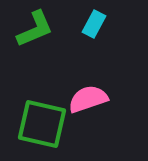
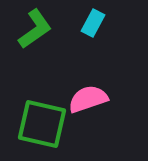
cyan rectangle: moved 1 px left, 1 px up
green L-shape: rotated 12 degrees counterclockwise
